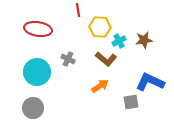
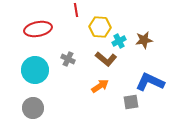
red line: moved 2 px left
red ellipse: rotated 20 degrees counterclockwise
cyan circle: moved 2 px left, 2 px up
